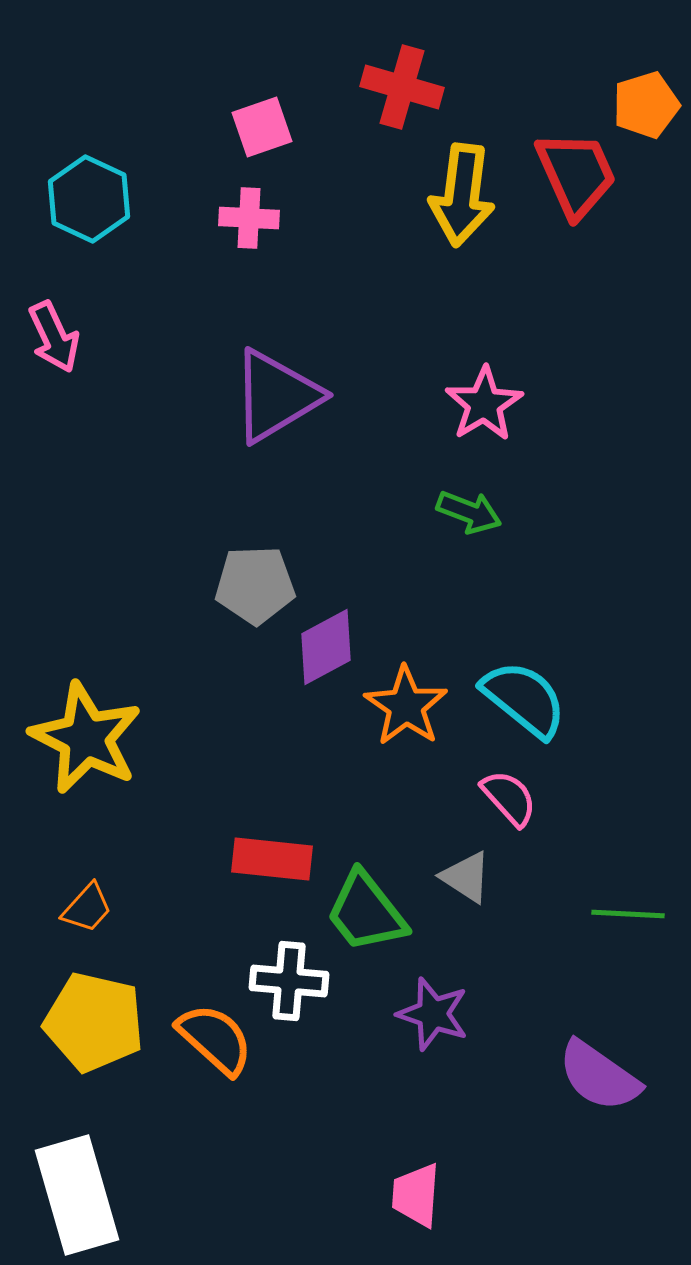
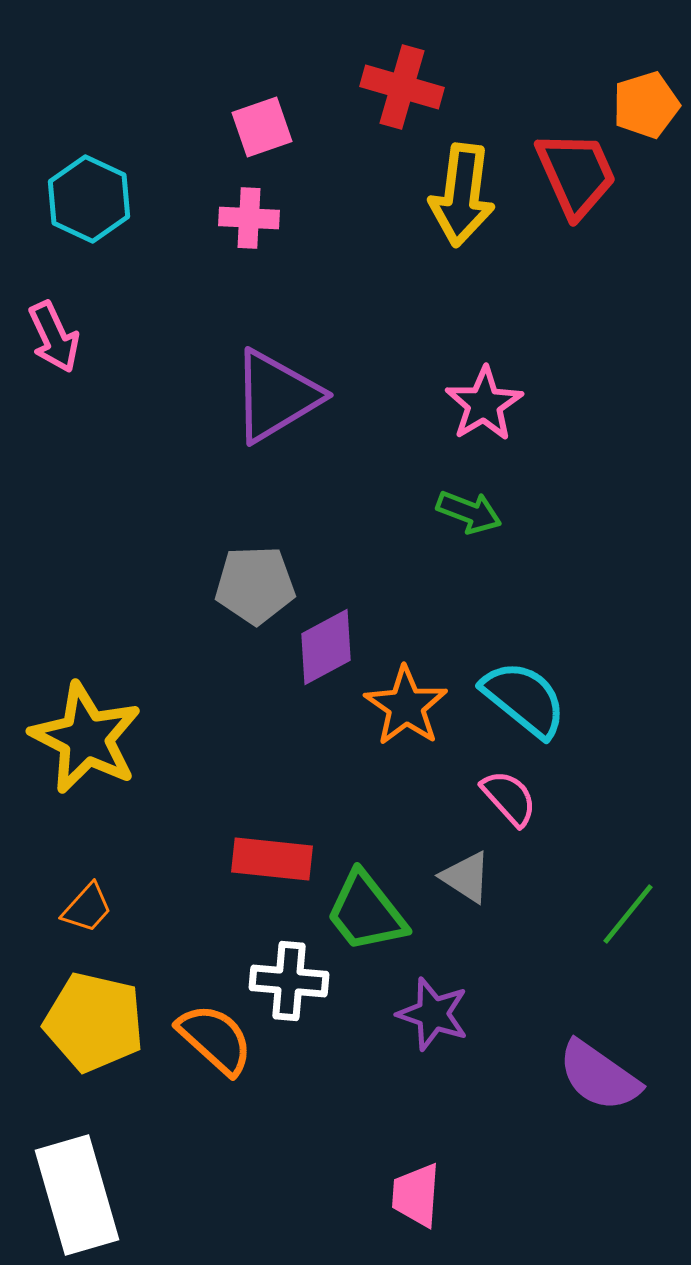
green line: rotated 54 degrees counterclockwise
